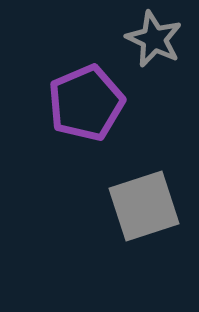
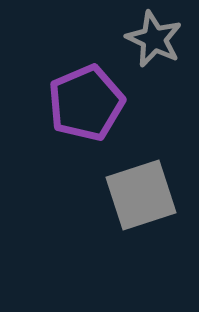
gray square: moved 3 px left, 11 px up
